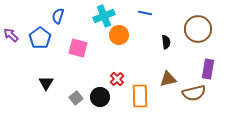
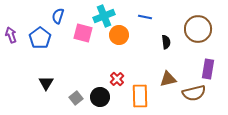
blue line: moved 4 px down
purple arrow: rotated 28 degrees clockwise
pink square: moved 5 px right, 15 px up
